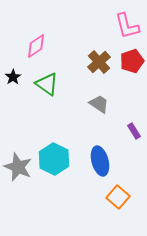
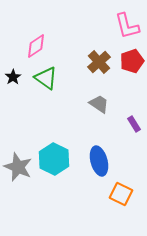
green triangle: moved 1 px left, 6 px up
purple rectangle: moved 7 px up
blue ellipse: moved 1 px left
orange square: moved 3 px right, 3 px up; rotated 15 degrees counterclockwise
